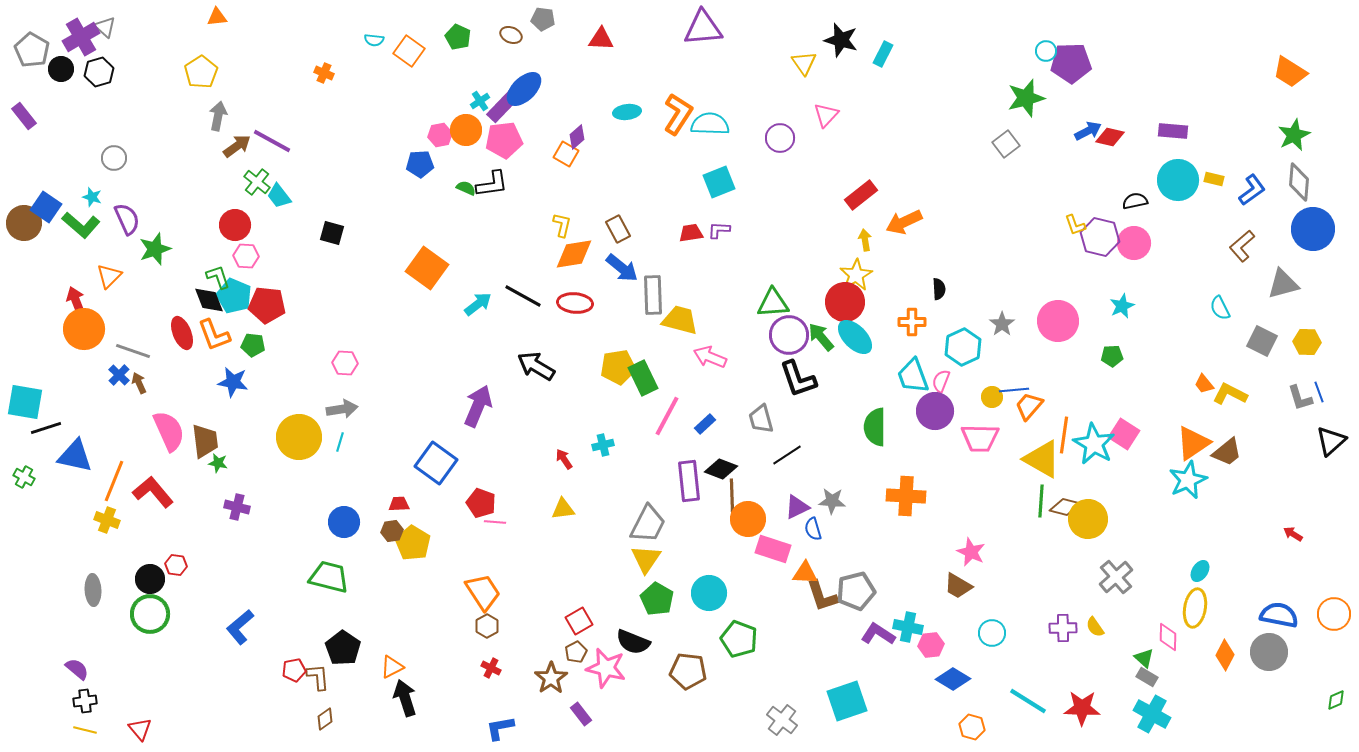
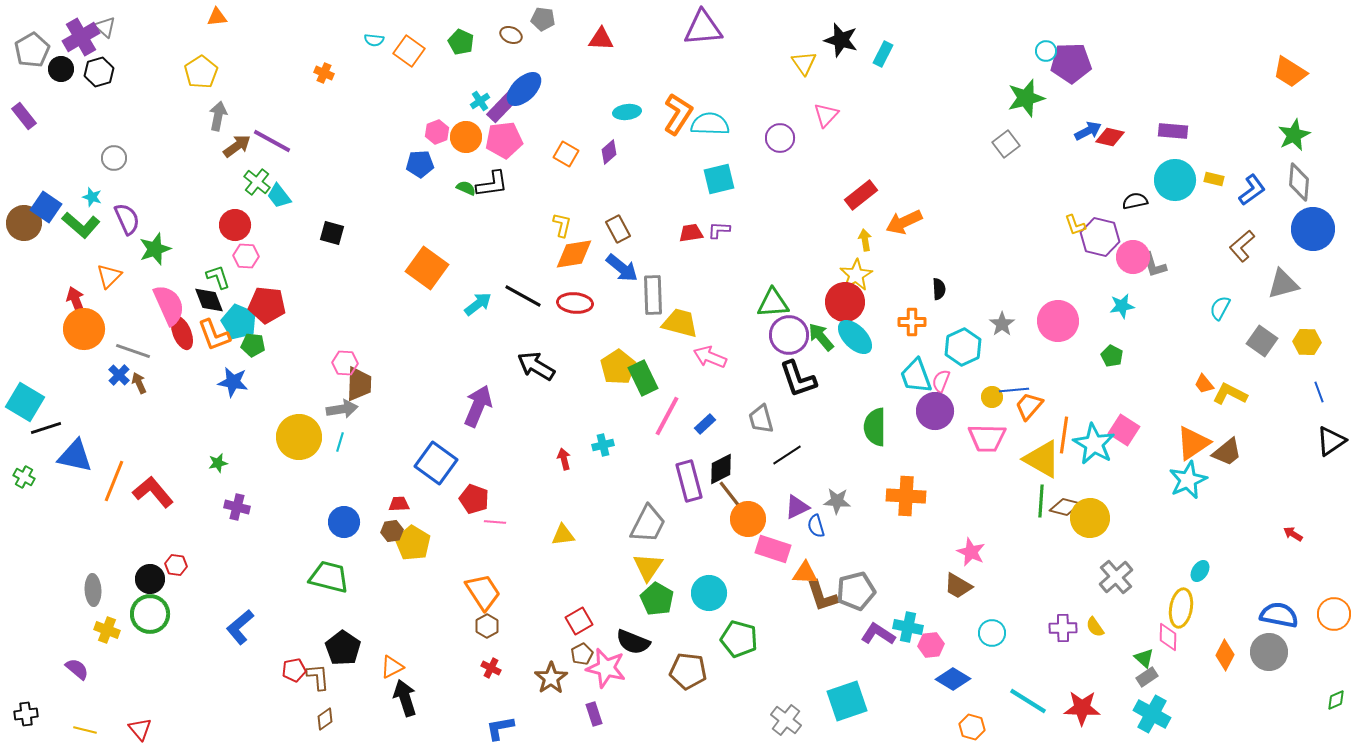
green pentagon at (458, 37): moved 3 px right, 5 px down
gray pentagon at (32, 50): rotated 12 degrees clockwise
orange circle at (466, 130): moved 7 px down
pink hexagon at (440, 135): moved 3 px left, 3 px up; rotated 10 degrees counterclockwise
purple diamond at (577, 137): moved 32 px right, 15 px down
cyan circle at (1178, 180): moved 3 px left
cyan square at (719, 182): moved 3 px up; rotated 8 degrees clockwise
pink circle at (1134, 243): moved 1 px left, 14 px down
cyan pentagon at (234, 296): moved 5 px right, 26 px down
cyan star at (1122, 306): rotated 15 degrees clockwise
cyan semicircle at (1220, 308): rotated 55 degrees clockwise
yellow trapezoid at (680, 320): moved 3 px down
gray square at (1262, 341): rotated 8 degrees clockwise
green pentagon at (1112, 356): rotated 30 degrees clockwise
yellow pentagon at (618, 367): rotated 24 degrees counterclockwise
cyan trapezoid at (913, 376): moved 3 px right
gray L-shape at (1300, 398): moved 146 px left, 133 px up
cyan square at (25, 402): rotated 21 degrees clockwise
pink semicircle at (169, 431): moved 126 px up
pink square at (1124, 434): moved 4 px up
pink trapezoid at (980, 438): moved 7 px right
brown trapezoid at (205, 441): moved 154 px right, 57 px up; rotated 9 degrees clockwise
black triangle at (1331, 441): rotated 8 degrees clockwise
red arrow at (564, 459): rotated 20 degrees clockwise
green star at (218, 463): rotated 24 degrees counterclockwise
black diamond at (721, 469): rotated 48 degrees counterclockwise
purple rectangle at (689, 481): rotated 9 degrees counterclockwise
brown line at (732, 497): rotated 36 degrees counterclockwise
gray star at (832, 501): moved 5 px right
red pentagon at (481, 503): moved 7 px left, 4 px up
yellow triangle at (563, 509): moved 26 px down
yellow circle at (1088, 519): moved 2 px right, 1 px up
yellow cross at (107, 520): moved 110 px down
blue semicircle at (813, 529): moved 3 px right, 3 px up
yellow triangle at (646, 559): moved 2 px right, 8 px down
yellow ellipse at (1195, 608): moved 14 px left
green pentagon at (739, 639): rotated 6 degrees counterclockwise
brown pentagon at (576, 652): moved 6 px right, 2 px down
gray rectangle at (1147, 677): rotated 65 degrees counterclockwise
black cross at (85, 701): moved 59 px left, 13 px down
purple rectangle at (581, 714): moved 13 px right; rotated 20 degrees clockwise
gray cross at (782, 720): moved 4 px right
